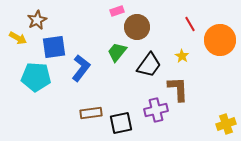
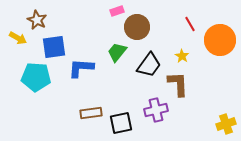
brown star: rotated 18 degrees counterclockwise
blue L-shape: rotated 124 degrees counterclockwise
brown L-shape: moved 5 px up
